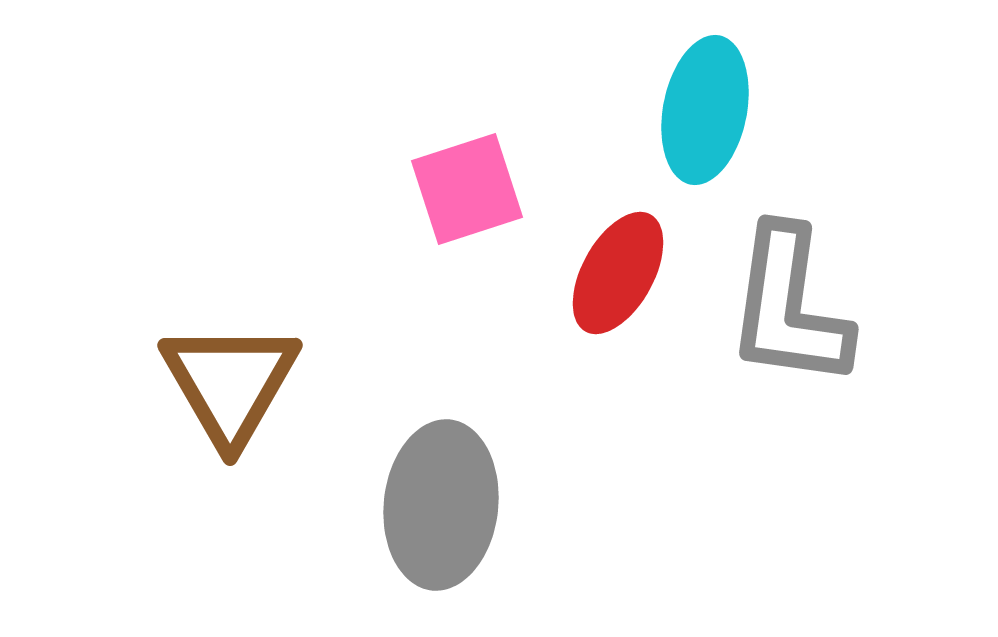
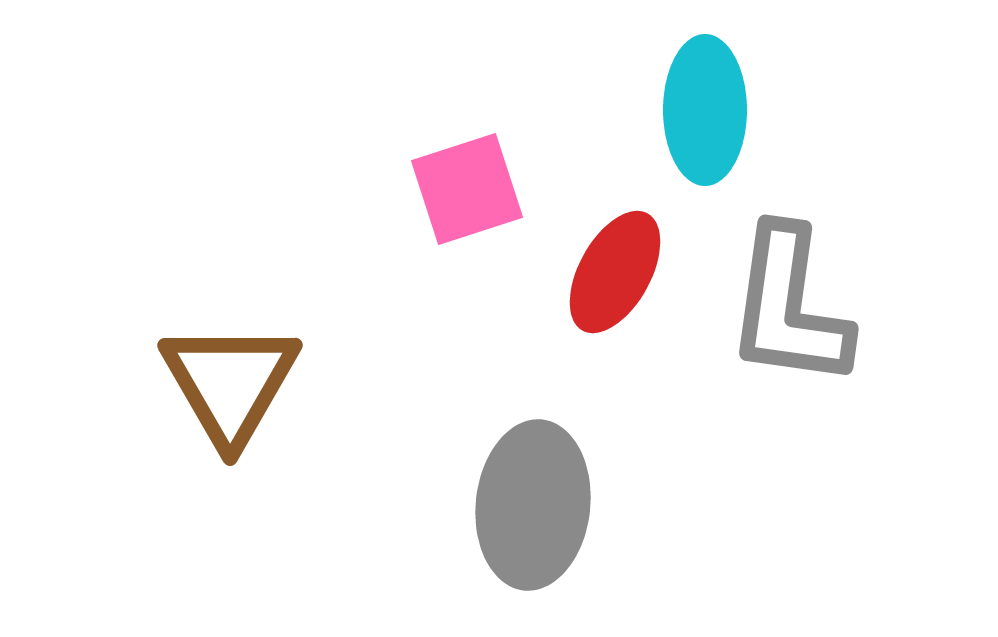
cyan ellipse: rotated 11 degrees counterclockwise
red ellipse: moved 3 px left, 1 px up
gray ellipse: moved 92 px right
